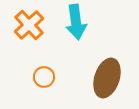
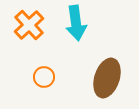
cyan arrow: moved 1 px down
